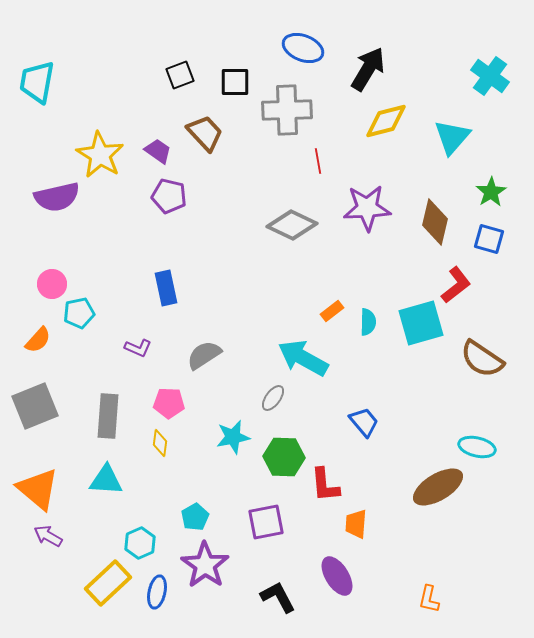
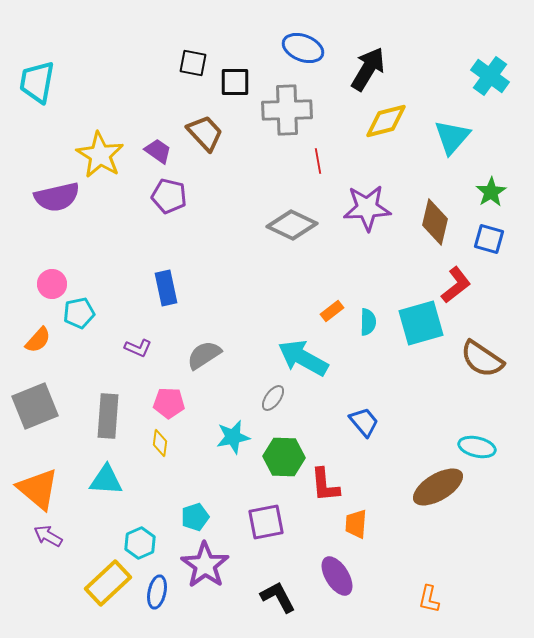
black square at (180, 75): moved 13 px right, 12 px up; rotated 32 degrees clockwise
cyan pentagon at (195, 517): rotated 12 degrees clockwise
